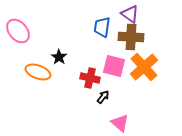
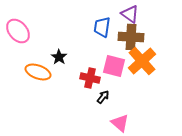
orange cross: moved 2 px left, 6 px up
